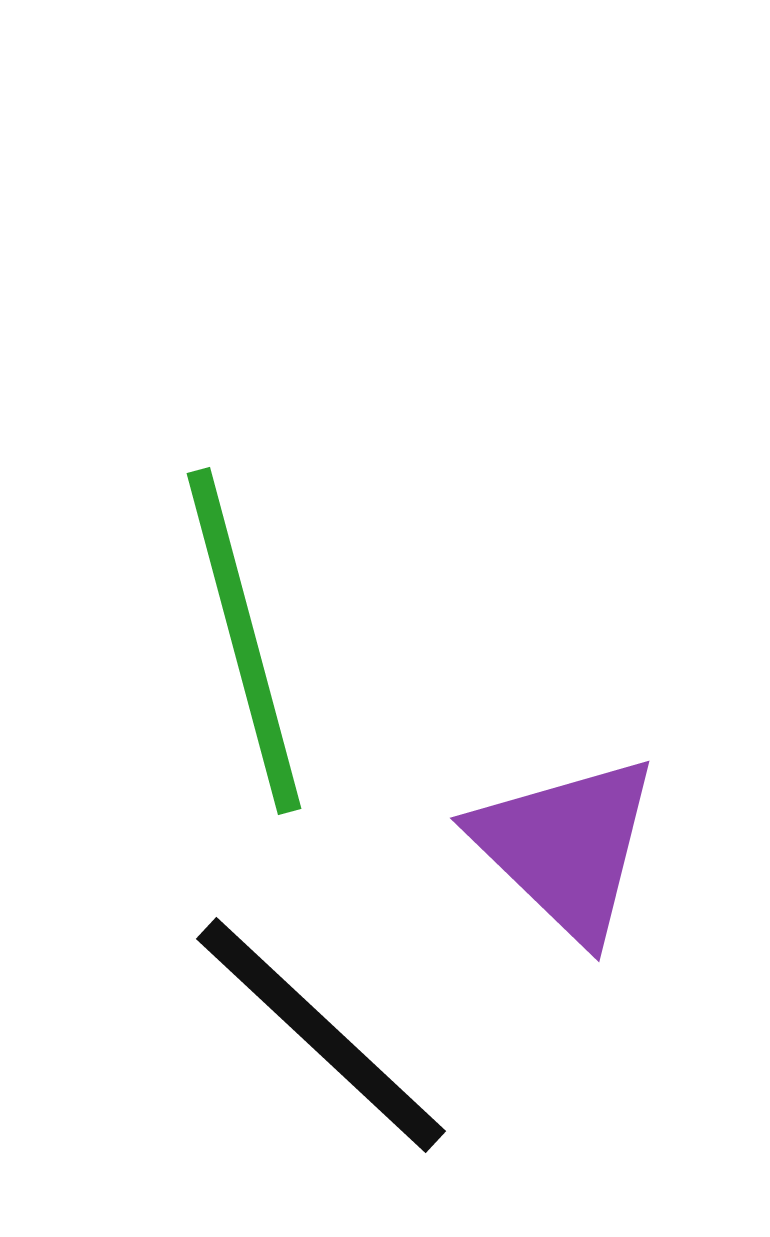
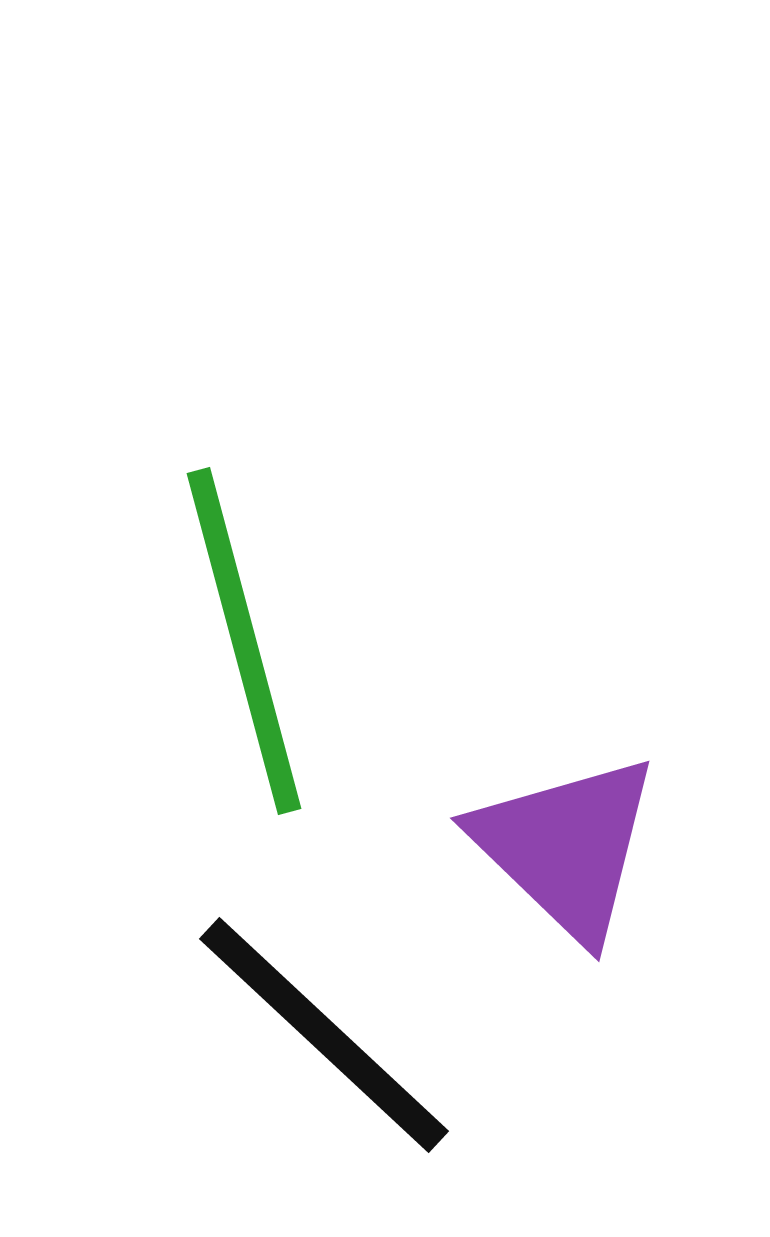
black line: moved 3 px right
